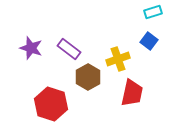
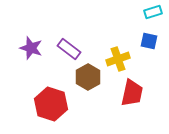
blue square: rotated 24 degrees counterclockwise
